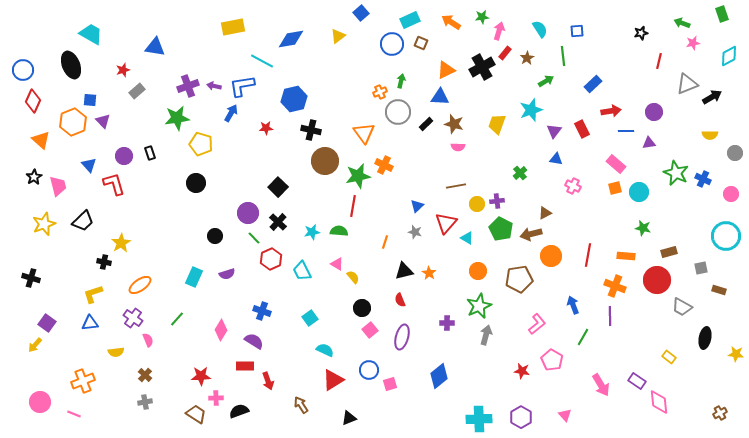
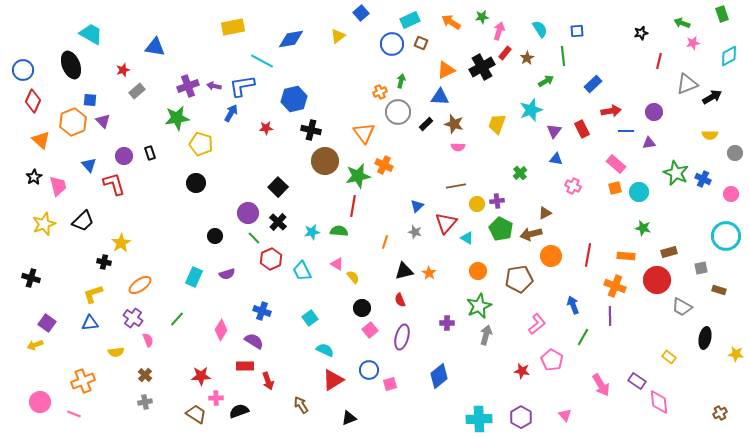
yellow arrow at (35, 345): rotated 28 degrees clockwise
